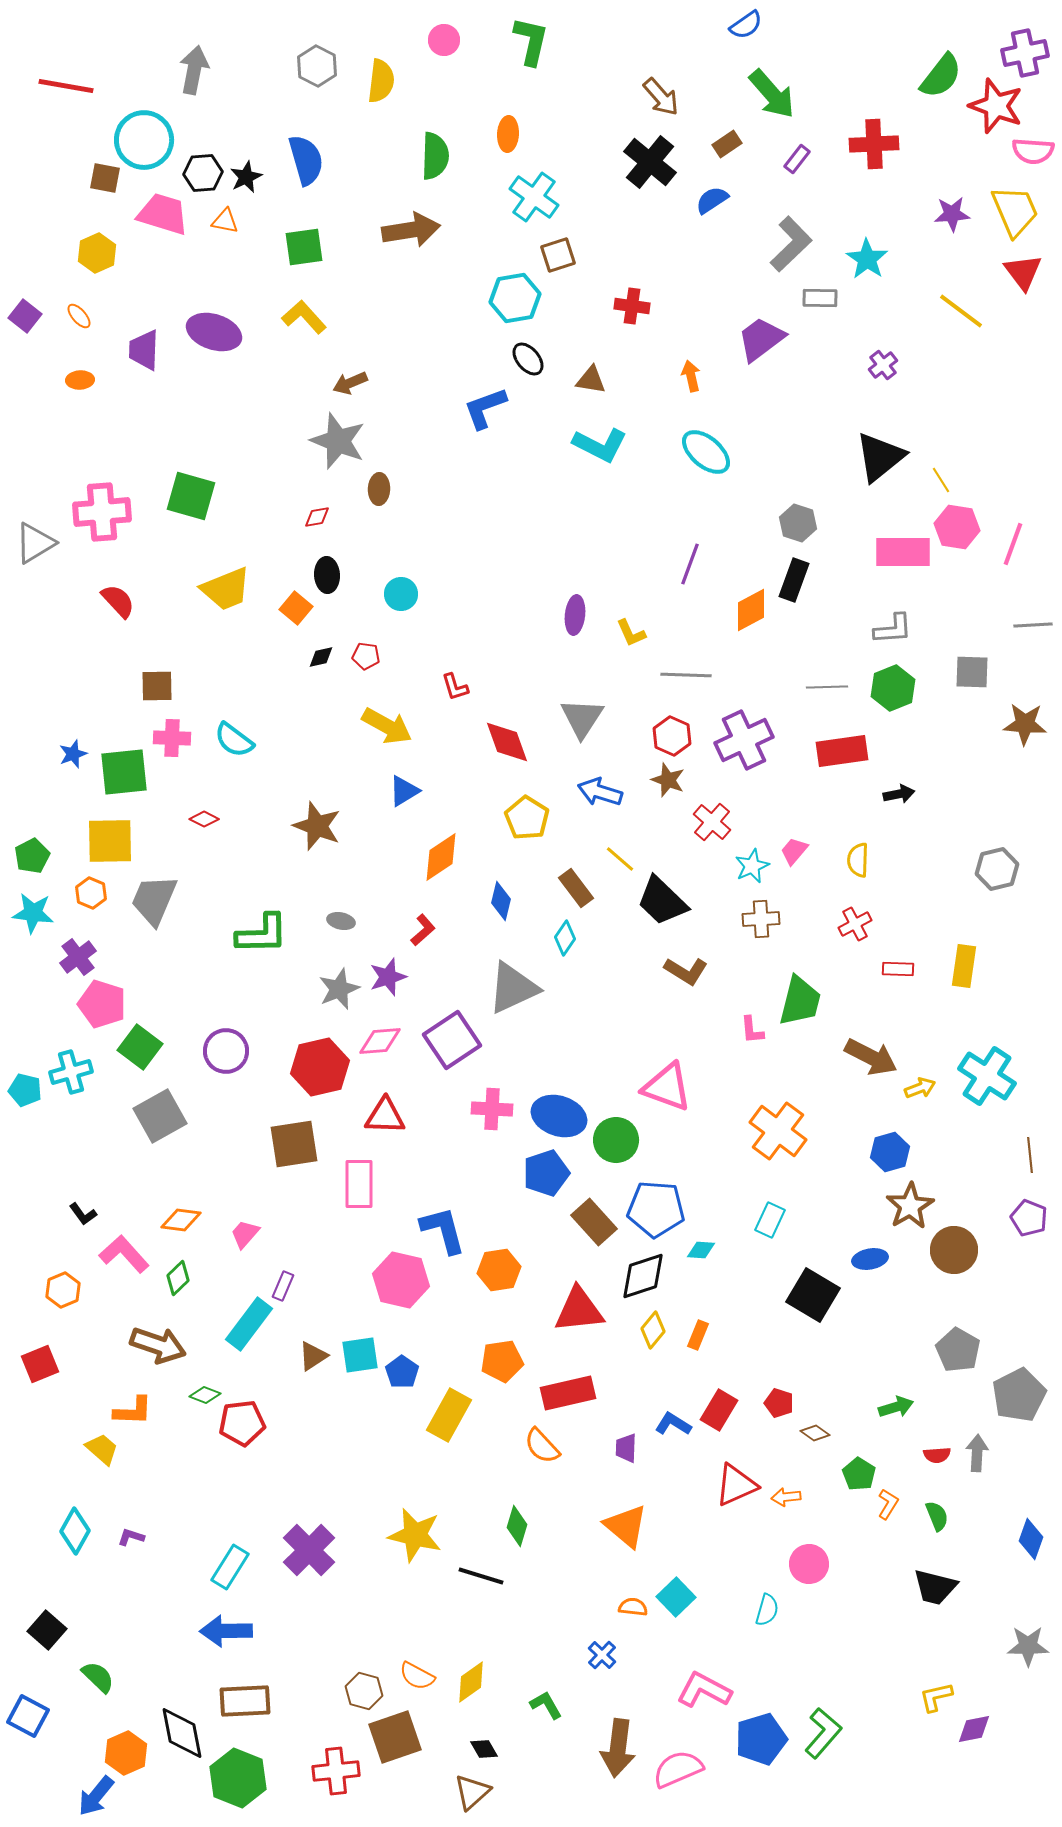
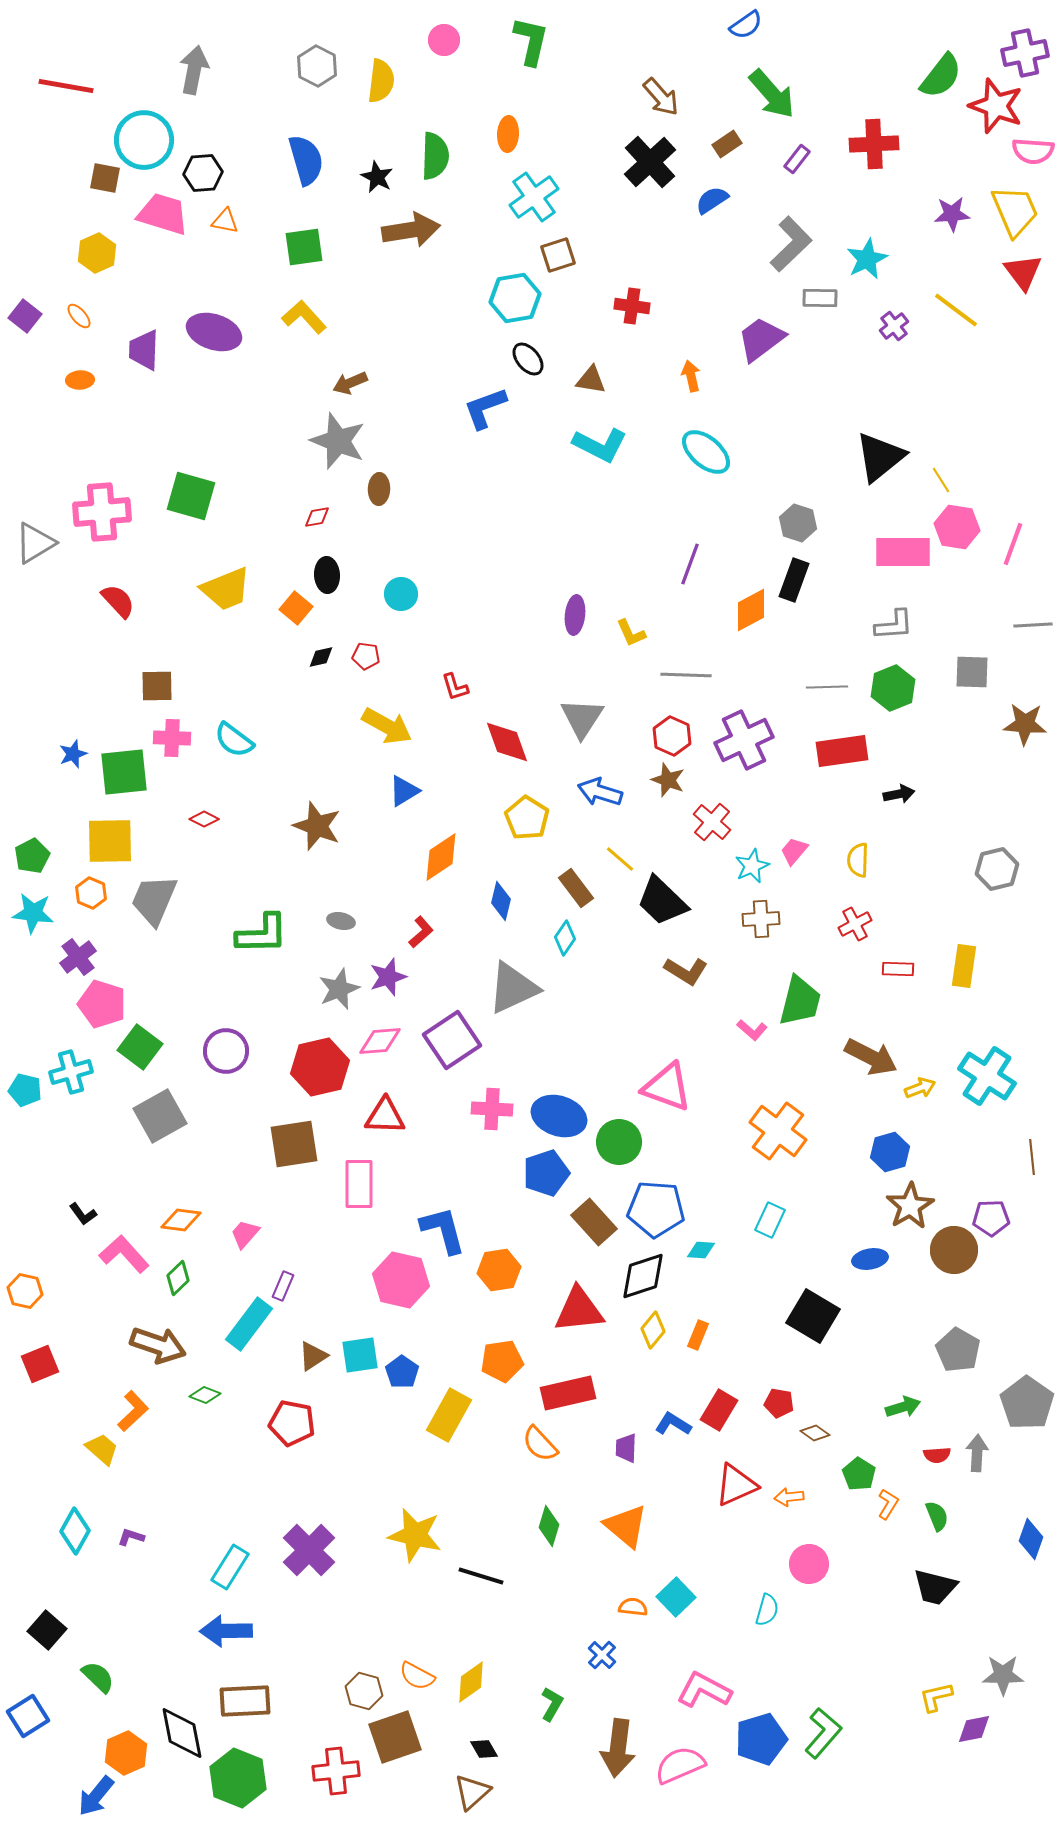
black cross at (650, 162): rotated 8 degrees clockwise
black star at (246, 177): moved 131 px right; rotated 20 degrees counterclockwise
cyan cross at (534, 197): rotated 18 degrees clockwise
cyan star at (867, 259): rotated 12 degrees clockwise
yellow line at (961, 311): moved 5 px left, 1 px up
purple cross at (883, 365): moved 11 px right, 39 px up
gray L-shape at (893, 629): moved 1 px right, 4 px up
red L-shape at (423, 930): moved 2 px left, 2 px down
pink L-shape at (752, 1030): rotated 44 degrees counterclockwise
green circle at (616, 1140): moved 3 px right, 2 px down
brown line at (1030, 1155): moved 2 px right, 2 px down
purple pentagon at (1029, 1218): moved 38 px left; rotated 24 degrees counterclockwise
orange hexagon at (63, 1290): moved 38 px left, 1 px down; rotated 24 degrees counterclockwise
black square at (813, 1295): moved 21 px down
gray pentagon at (1019, 1395): moved 8 px right, 8 px down; rotated 10 degrees counterclockwise
red pentagon at (779, 1403): rotated 8 degrees counterclockwise
green arrow at (896, 1407): moved 7 px right
orange L-shape at (133, 1411): rotated 45 degrees counterclockwise
red pentagon at (242, 1423): moved 50 px right; rotated 18 degrees clockwise
orange semicircle at (542, 1446): moved 2 px left, 2 px up
orange arrow at (786, 1497): moved 3 px right
green diamond at (517, 1526): moved 32 px right
gray star at (1028, 1646): moved 25 px left, 29 px down
green L-shape at (546, 1705): moved 6 px right, 1 px up; rotated 60 degrees clockwise
blue square at (28, 1716): rotated 30 degrees clockwise
pink semicircle at (678, 1769): moved 2 px right, 4 px up
